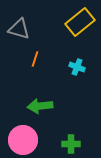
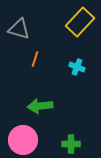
yellow rectangle: rotated 8 degrees counterclockwise
